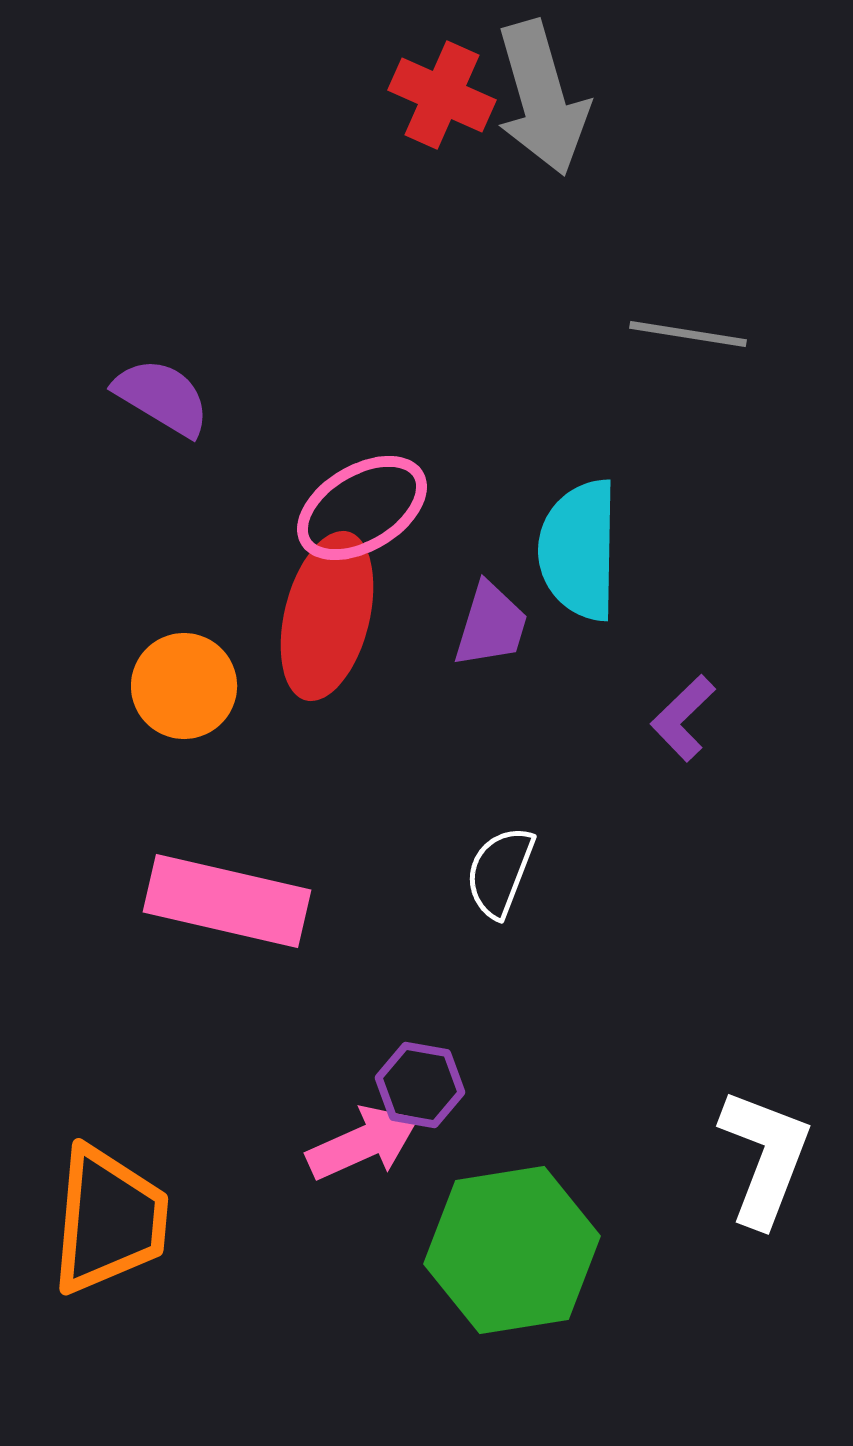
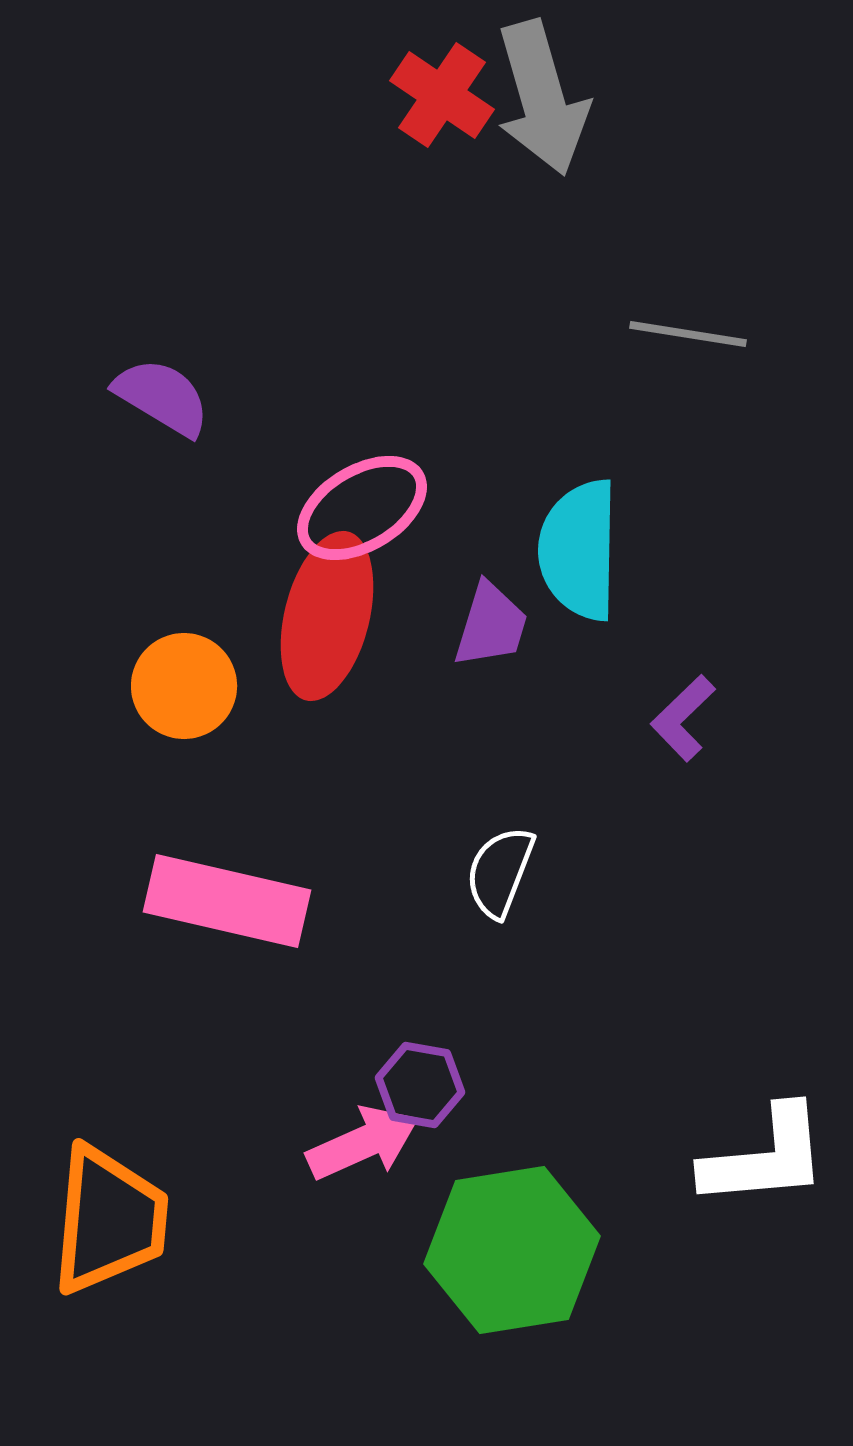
red cross: rotated 10 degrees clockwise
white L-shape: rotated 64 degrees clockwise
